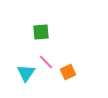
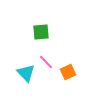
cyan triangle: rotated 18 degrees counterclockwise
